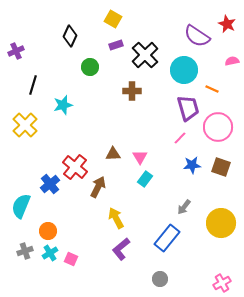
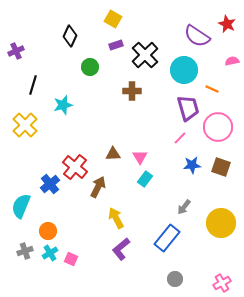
gray circle: moved 15 px right
